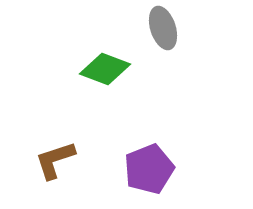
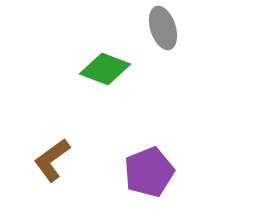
brown L-shape: moved 3 px left; rotated 18 degrees counterclockwise
purple pentagon: moved 3 px down
